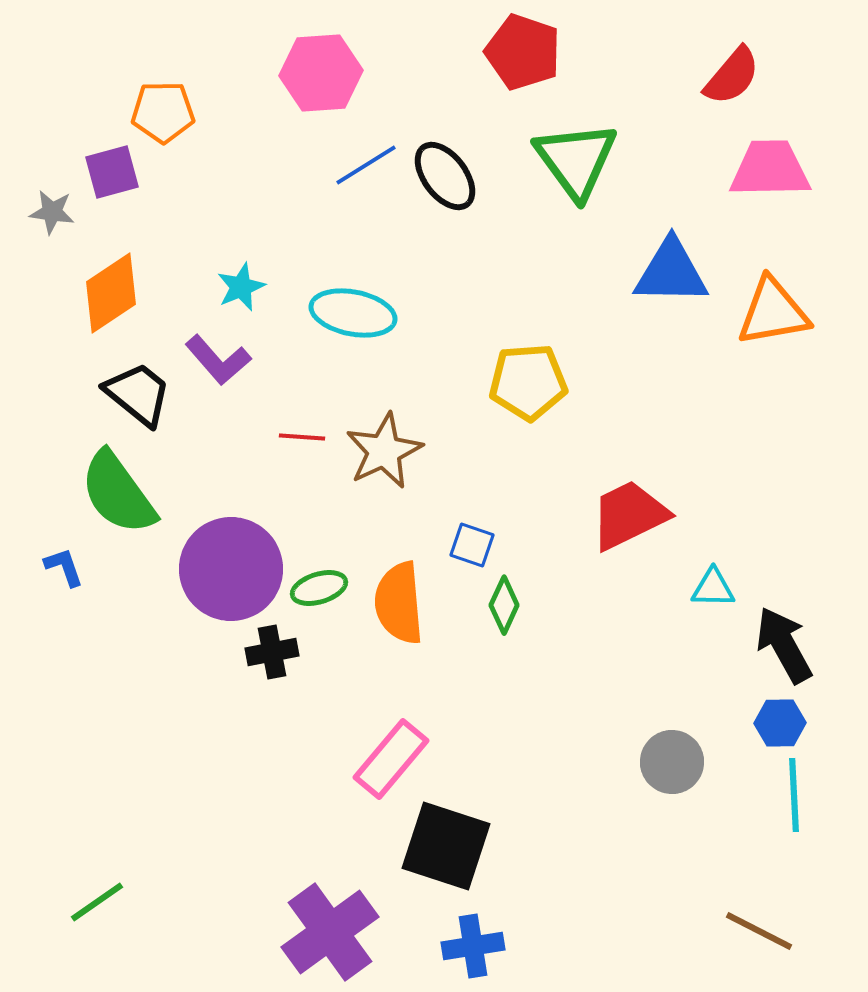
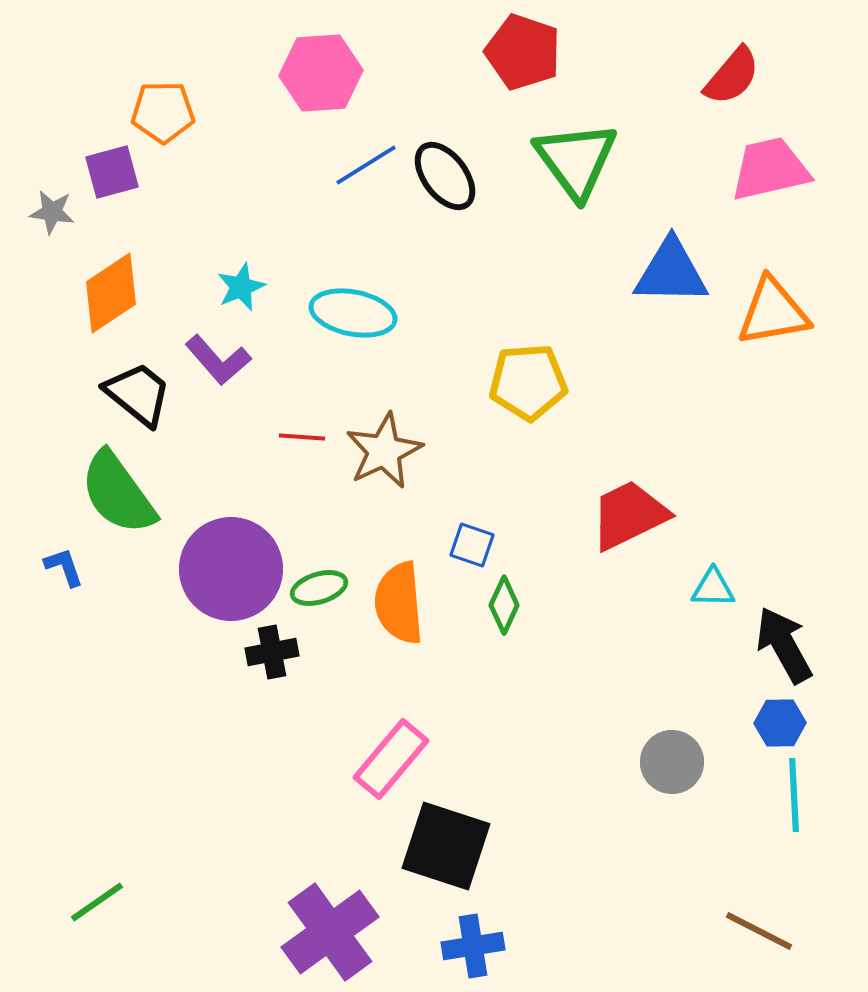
pink trapezoid: rotated 12 degrees counterclockwise
